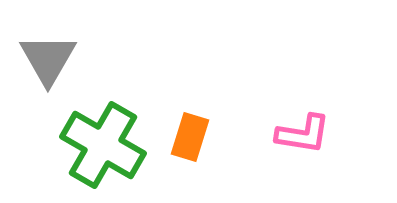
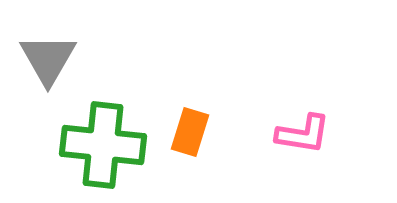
orange rectangle: moved 5 px up
green cross: rotated 24 degrees counterclockwise
